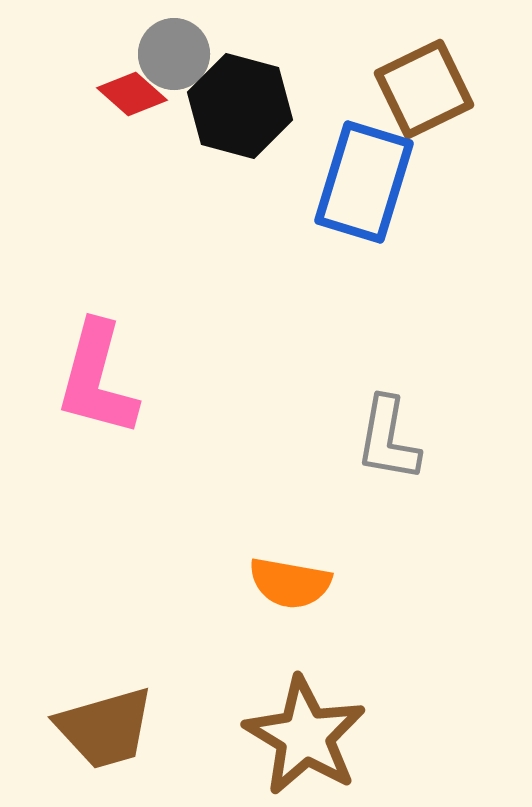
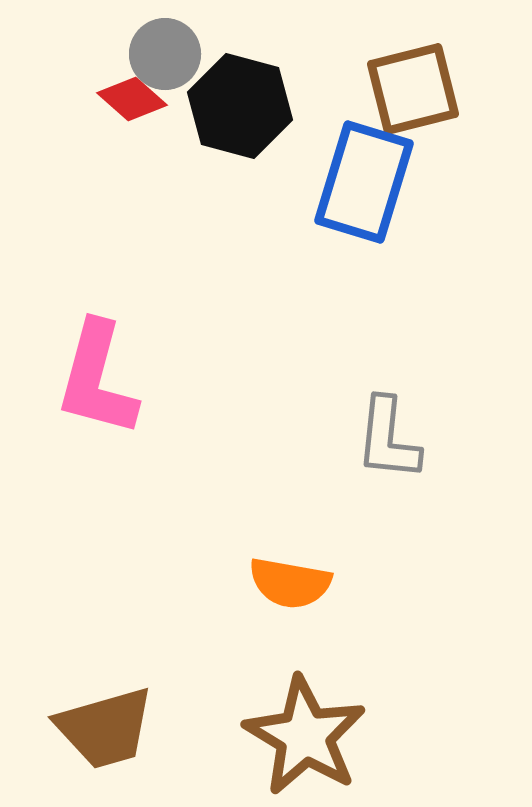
gray circle: moved 9 px left
brown square: moved 11 px left; rotated 12 degrees clockwise
red diamond: moved 5 px down
gray L-shape: rotated 4 degrees counterclockwise
